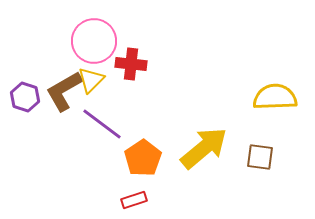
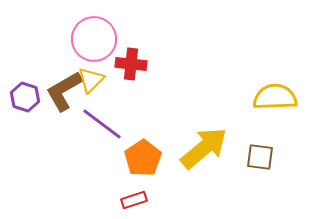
pink circle: moved 2 px up
